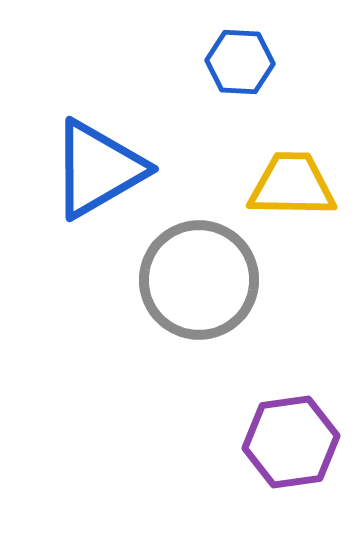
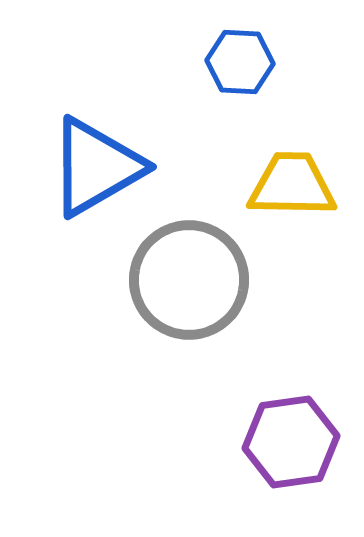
blue triangle: moved 2 px left, 2 px up
gray circle: moved 10 px left
